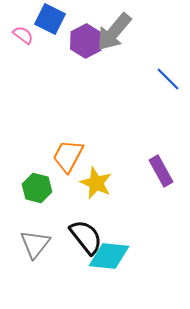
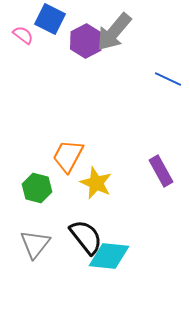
blue line: rotated 20 degrees counterclockwise
